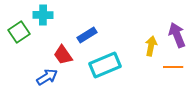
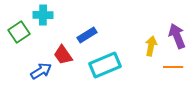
purple arrow: moved 1 px down
blue arrow: moved 6 px left, 6 px up
